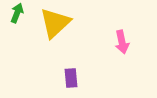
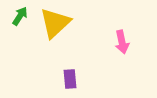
green arrow: moved 3 px right, 3 px down; rotated 12 degrees clockwise
purple rectangle: moved 1 px left, 1 px down
